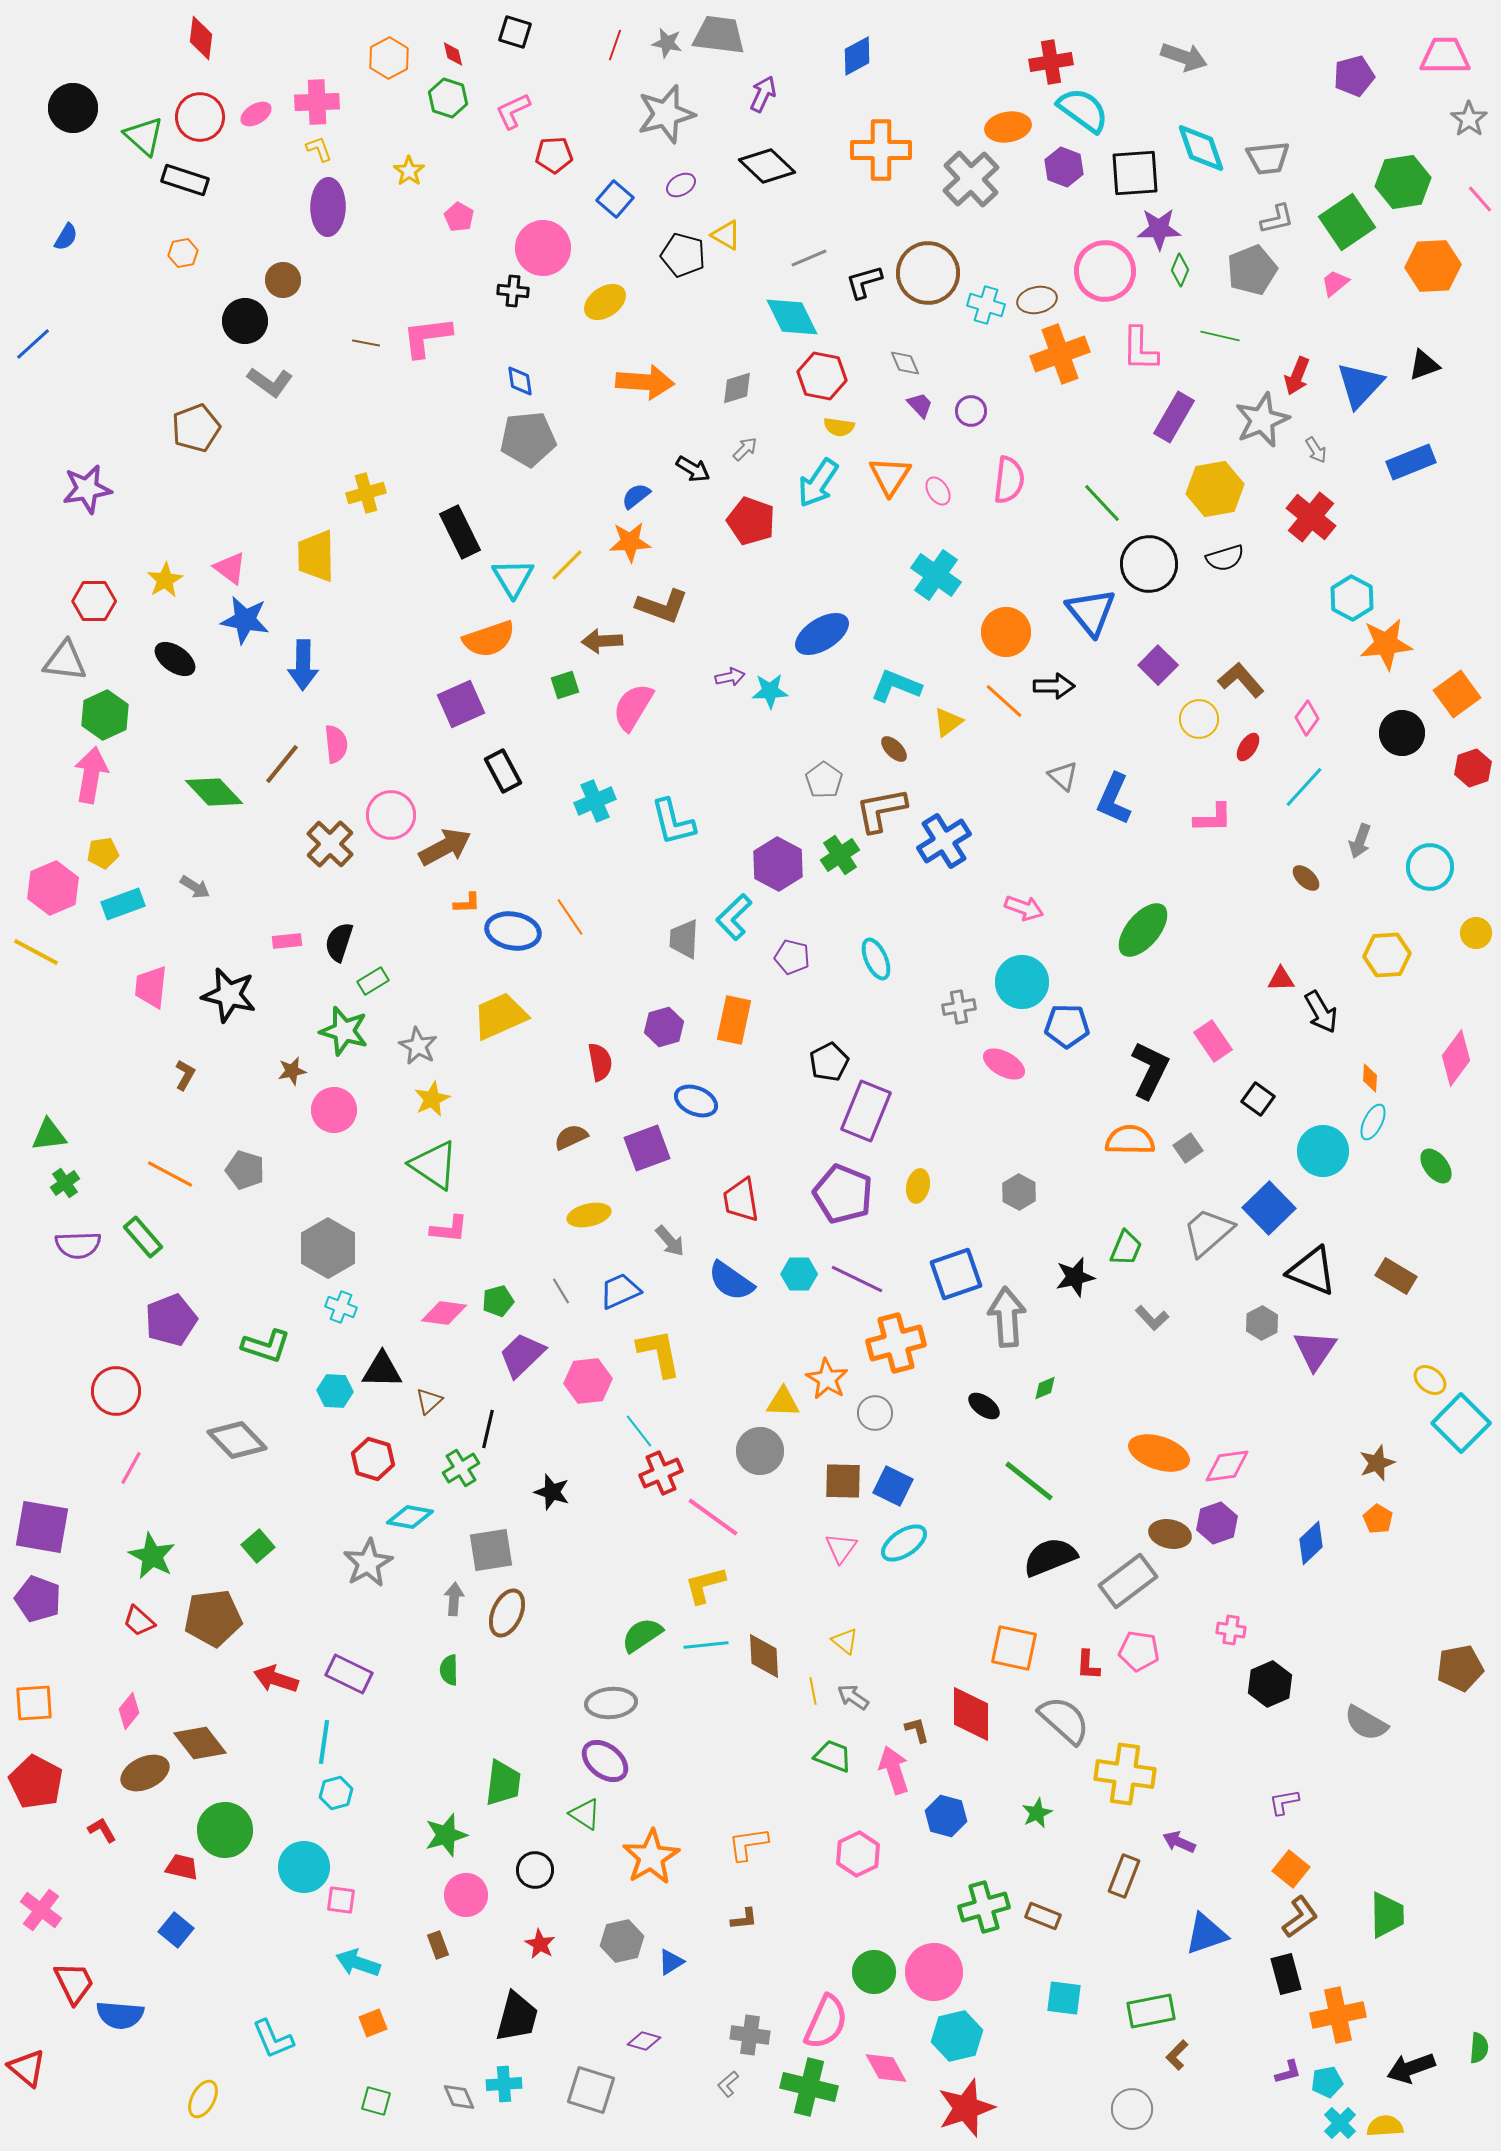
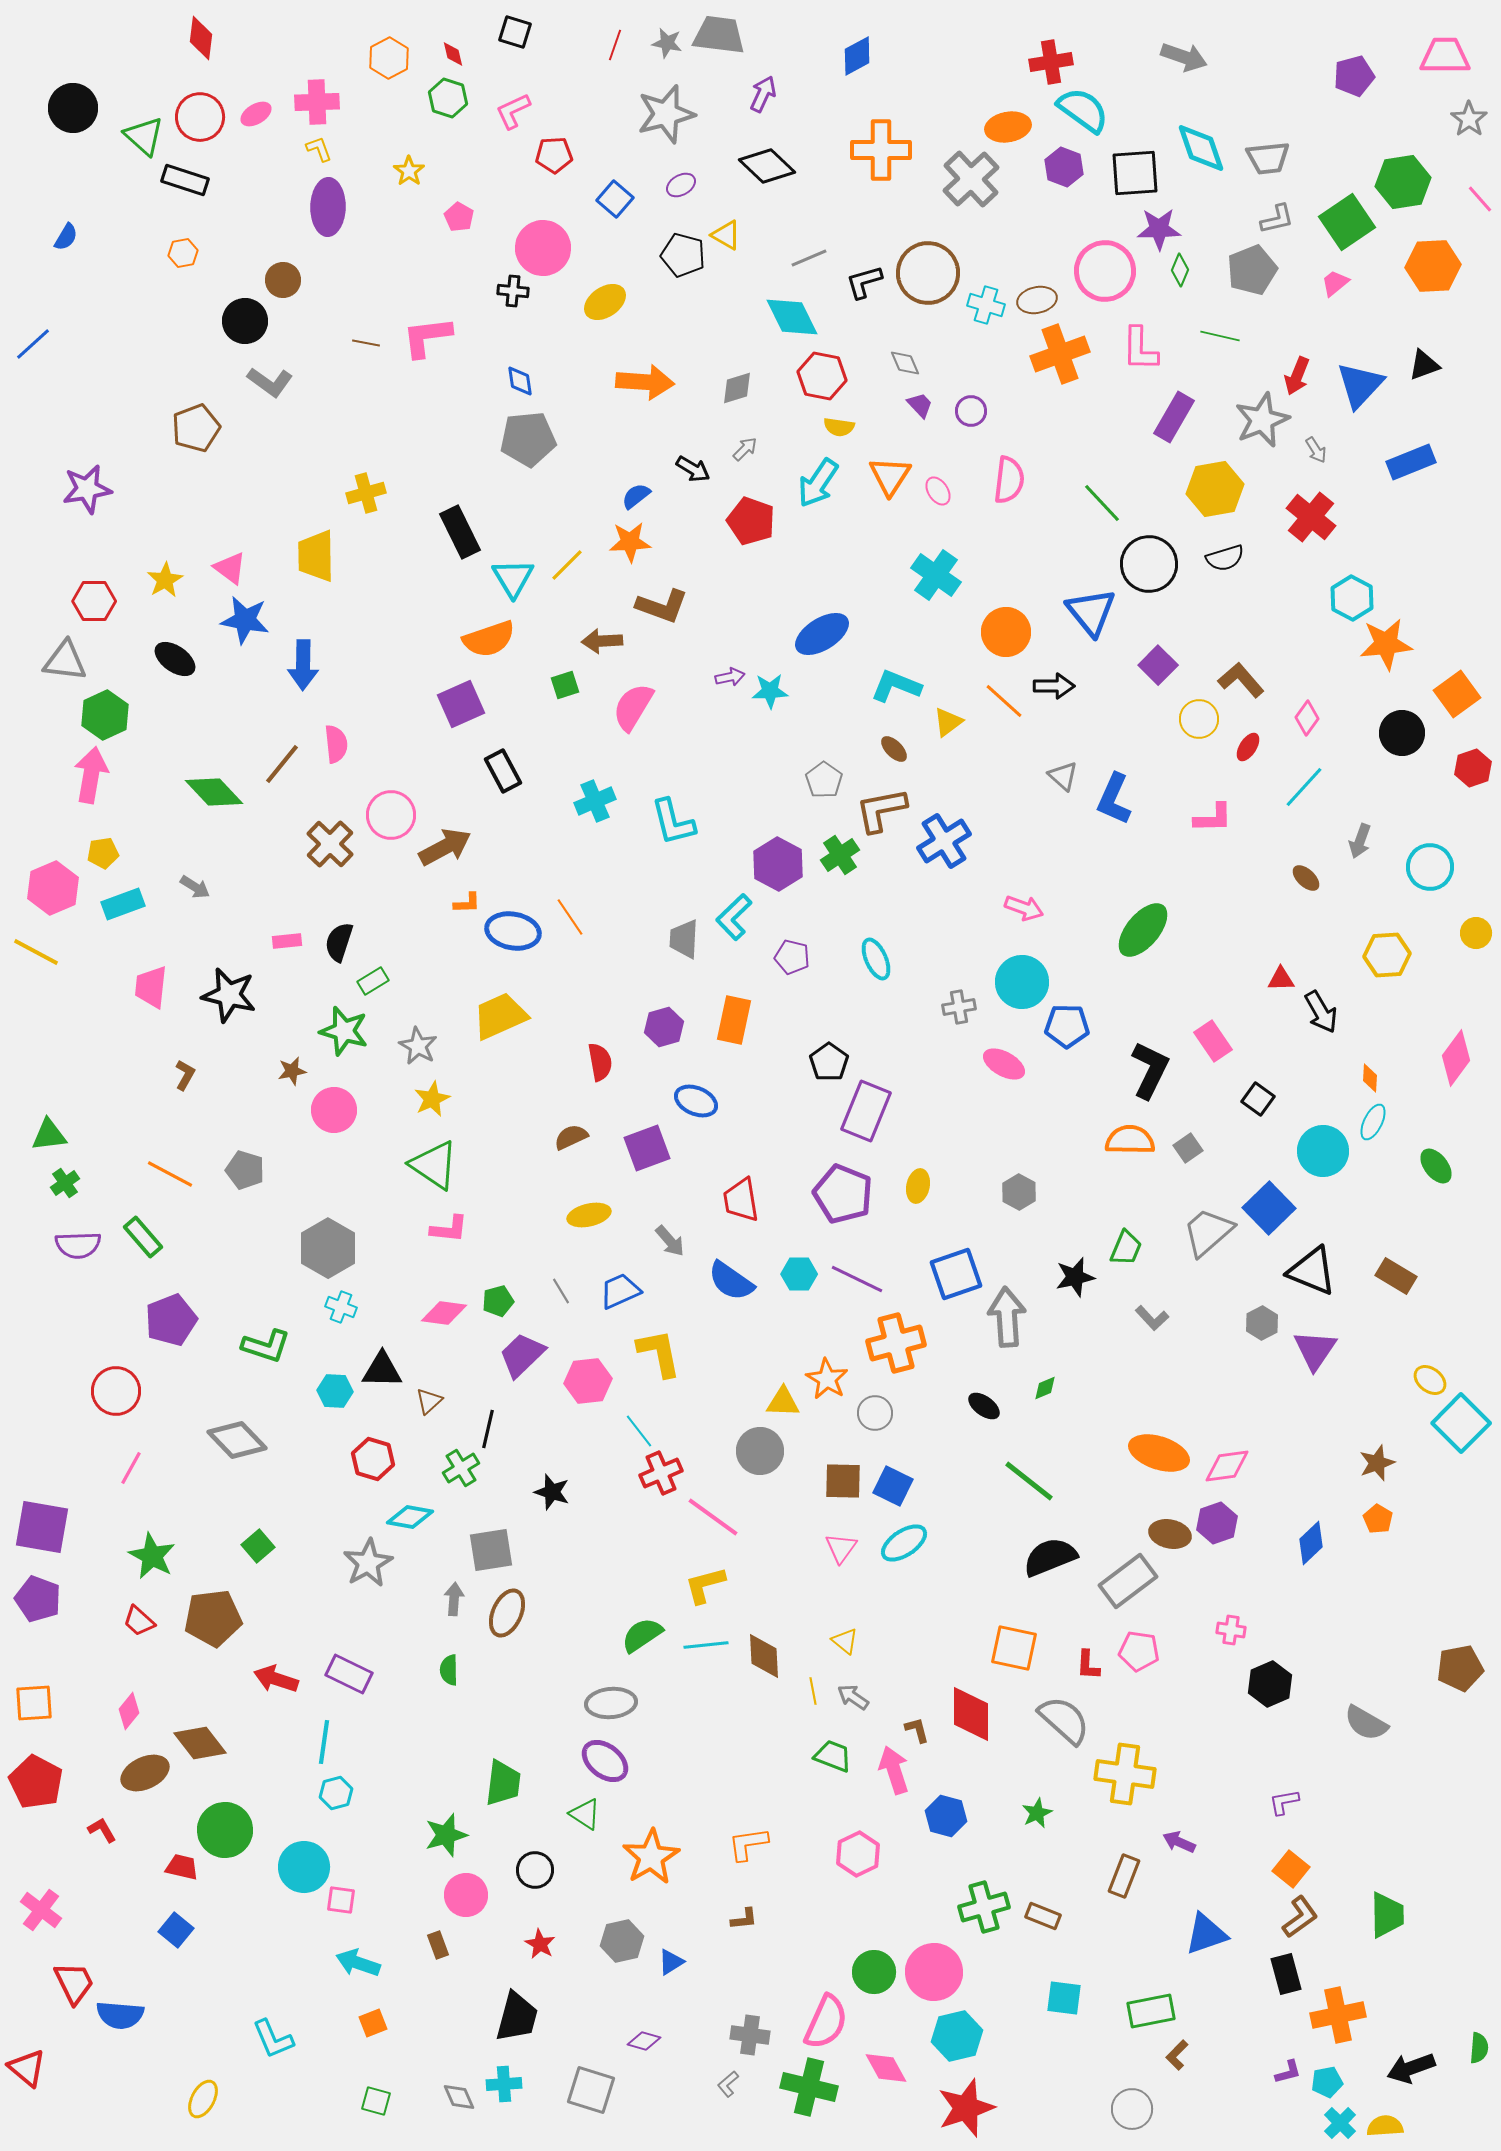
black pentagon at (829, 1062): rotated 9 degrees counterclockwise
